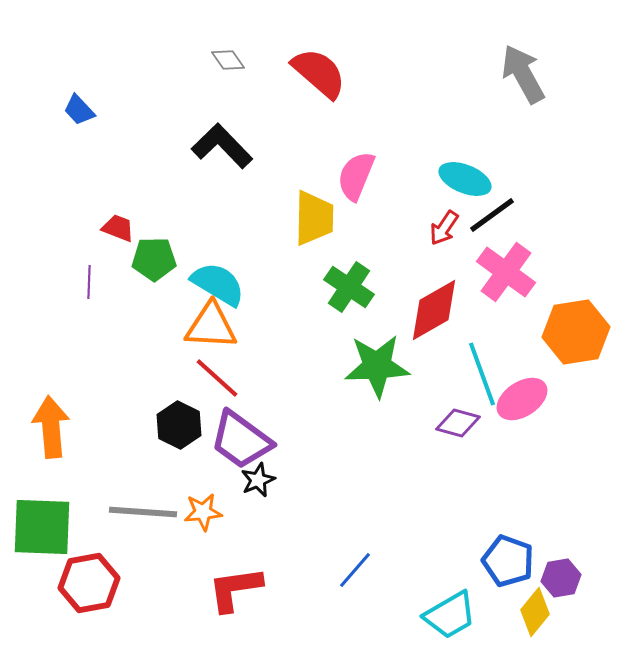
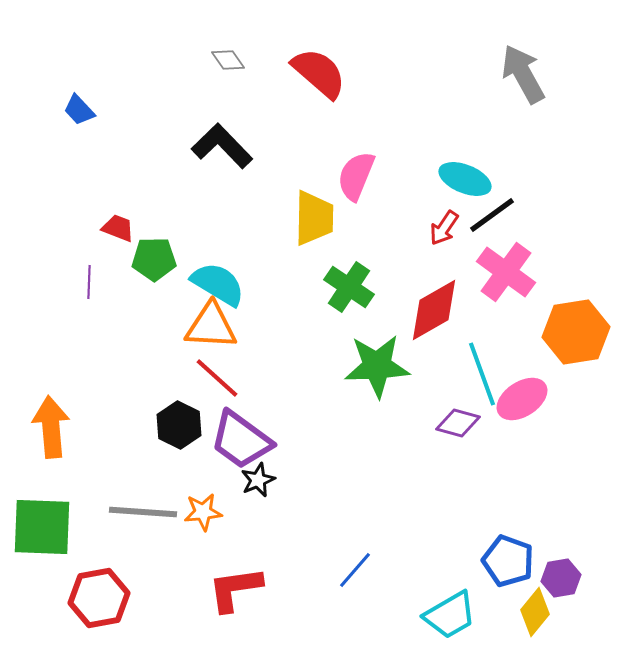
red hexagon: moved 10 px right, 15 px down
